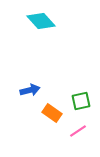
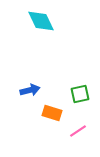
cyan diamond: rotated 16 degrees clockwise
green square: moved 1 px left, 7 px up
orange rectangle: rotated 18 degrees counterclockwise
